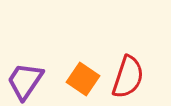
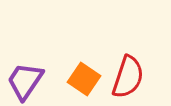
orange square: moved 1 px right
